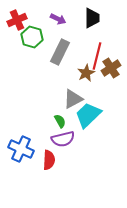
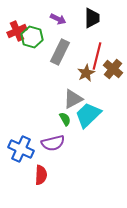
red cross: moved 11 px down
brown cross: moved 2 px right, 1 px down; rotated 18 degrees counterclockwise
green semicircle: moved 5 px right, 2 px up
purple semicircle: moved 10 px left, 4 px down
red semicircle: moved 8 px left, 15 px down
